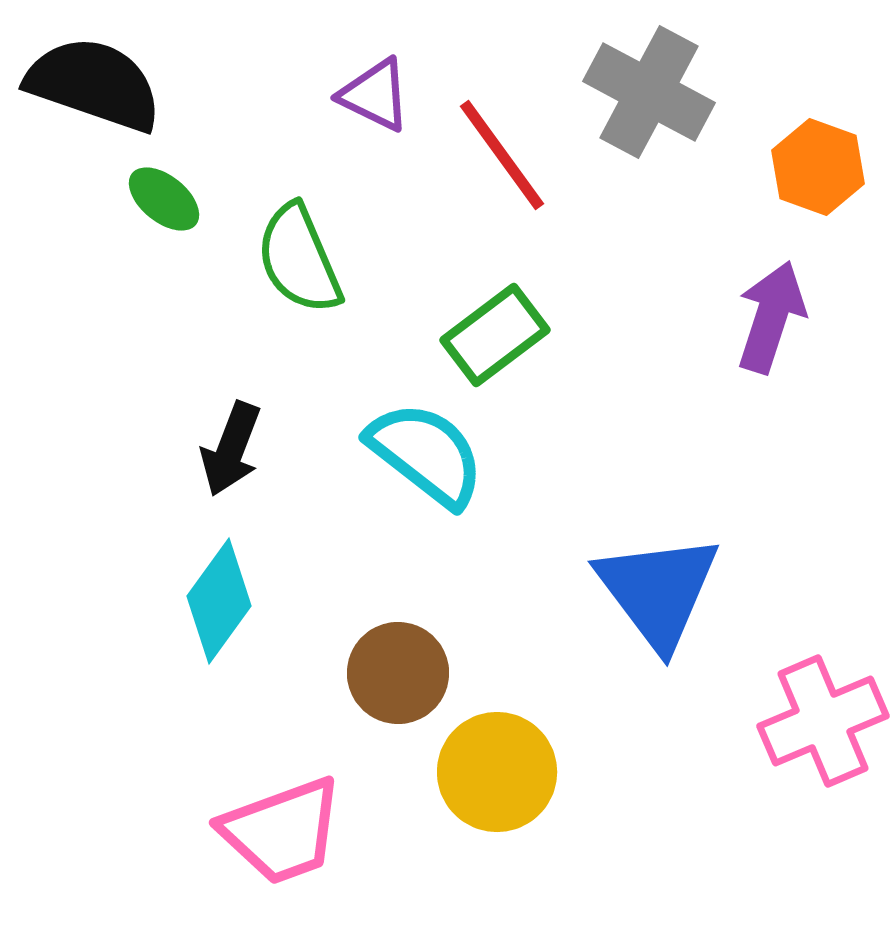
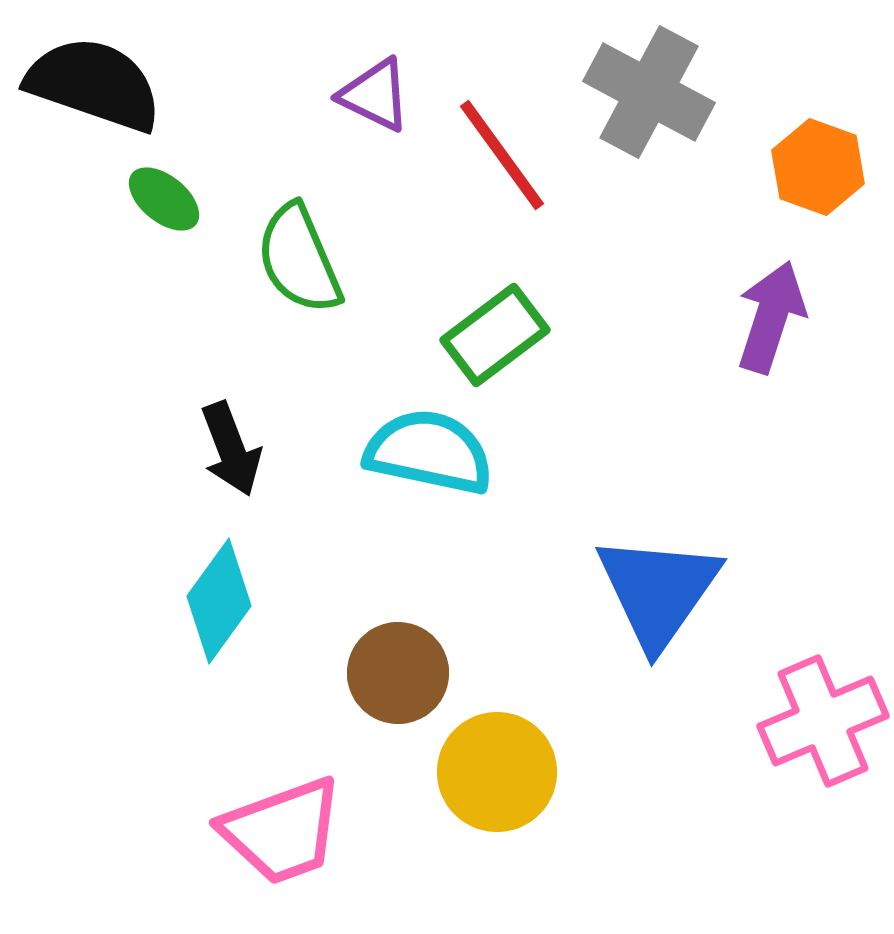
black arrow: rotated 42 degrees counterclockwise
cyan semicircle: moved 3 px right, 2 px up; rotated 26 degrees counterclockwise
blue triangle: rotated 12 degrees clockwise
